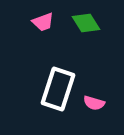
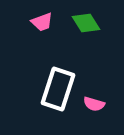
pink trapezoid: moved 1 px left
pink semicircle: moved 1 px down
